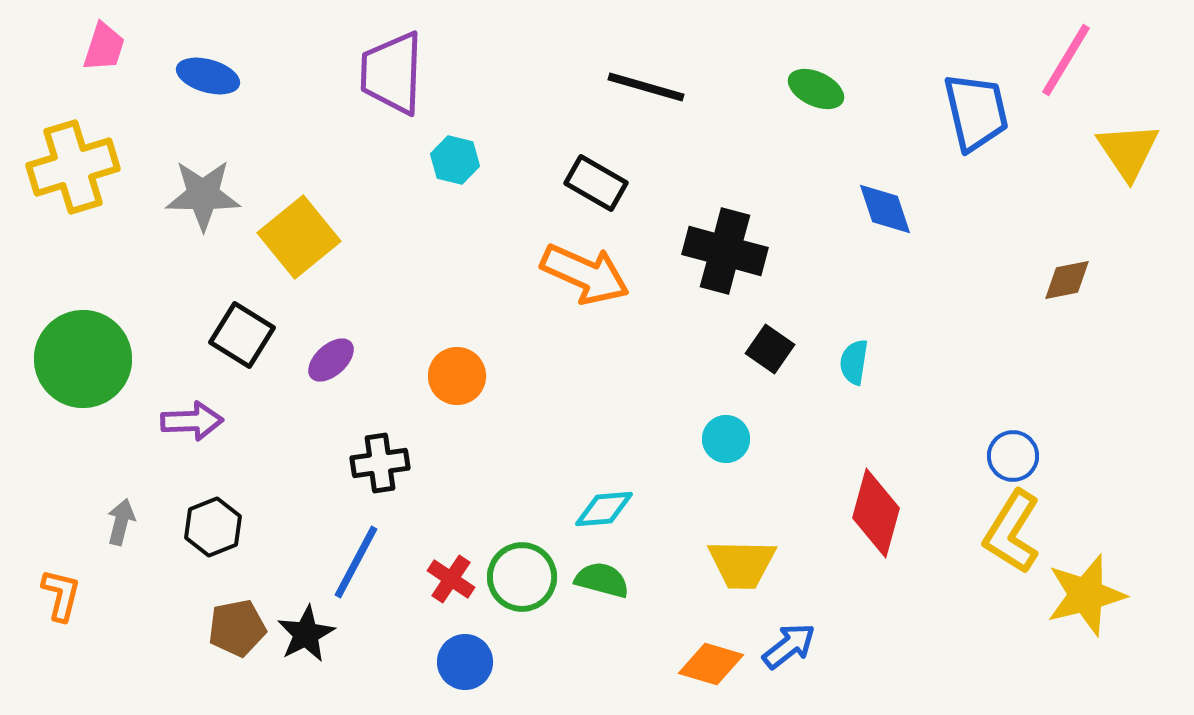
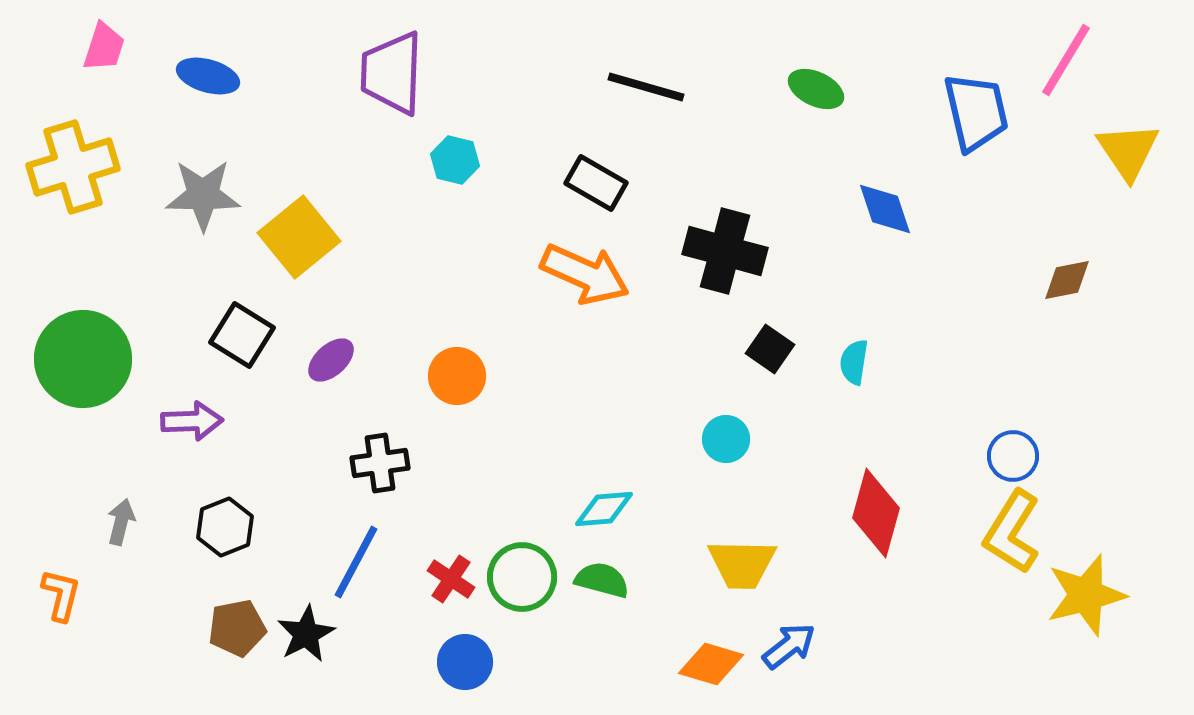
black hexagon at (213, 527): moved 12 px right
